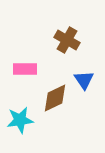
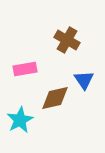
pink rectangle: rotated 10 degrees counterclockwise
brown diamond: rotated 12 degrees clockwise
cyan star: rotated 20 degrees counterclockwise
